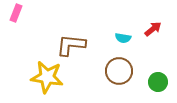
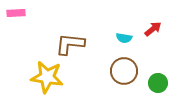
pink rectangle: rotated 66 degrees clockwise
cyan semicircle: moved 1 px right
brown L-shape: moved 1 px left, 1 px up
brown circle: moved 5 px right
green circle: moved 1 px down
